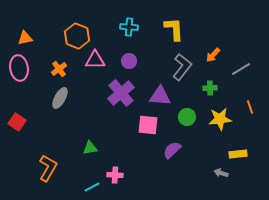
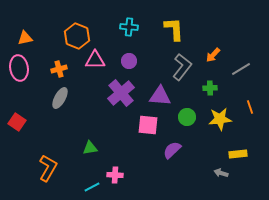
orange cross: rotated 21 degrees clockwise
